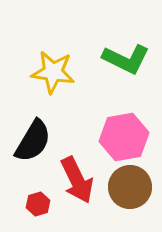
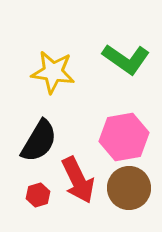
green L-shape: rotated 9 degrees clockwise
black semicircle: moved 6 px right
red arrow: moved 1 px right
brown circle: moved 1 px left, 1 px down
red hexagon: moved 9 px up
